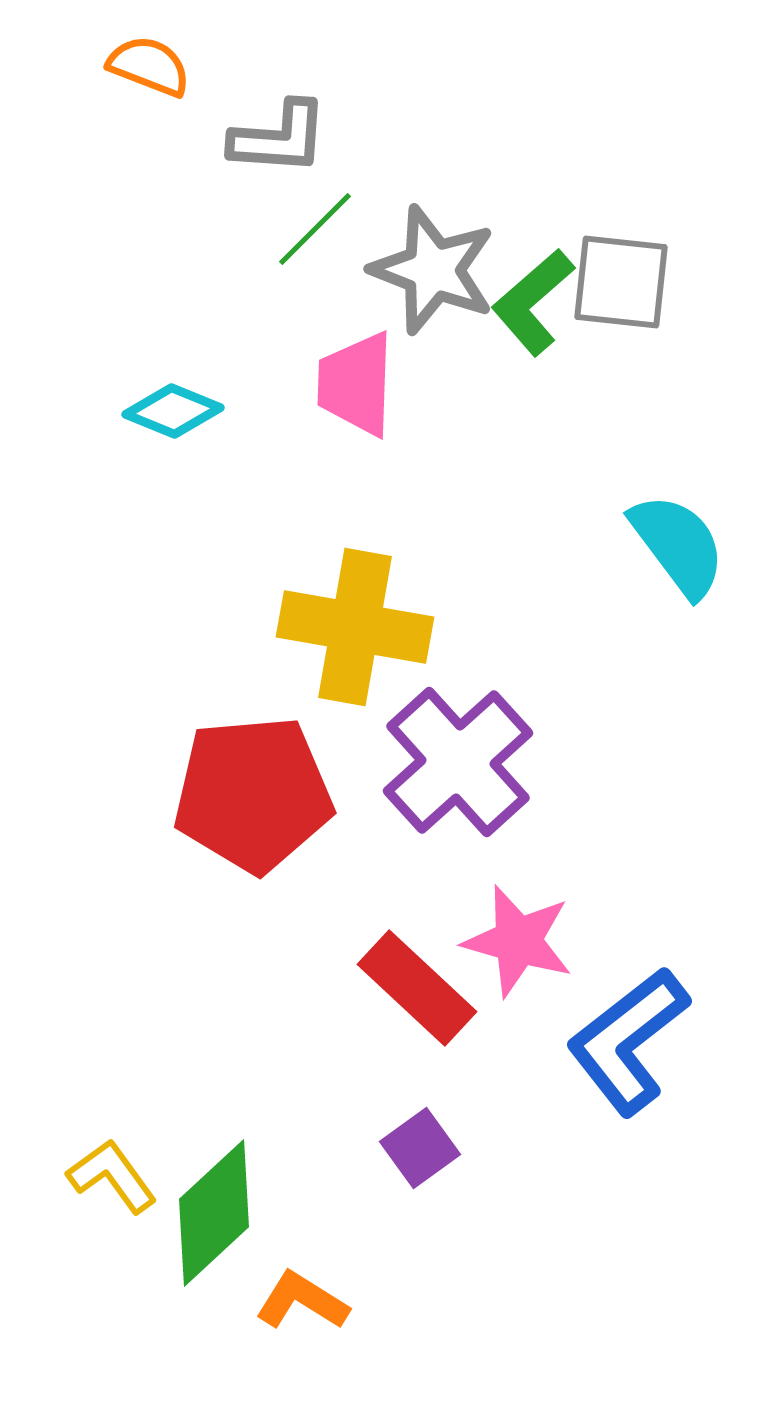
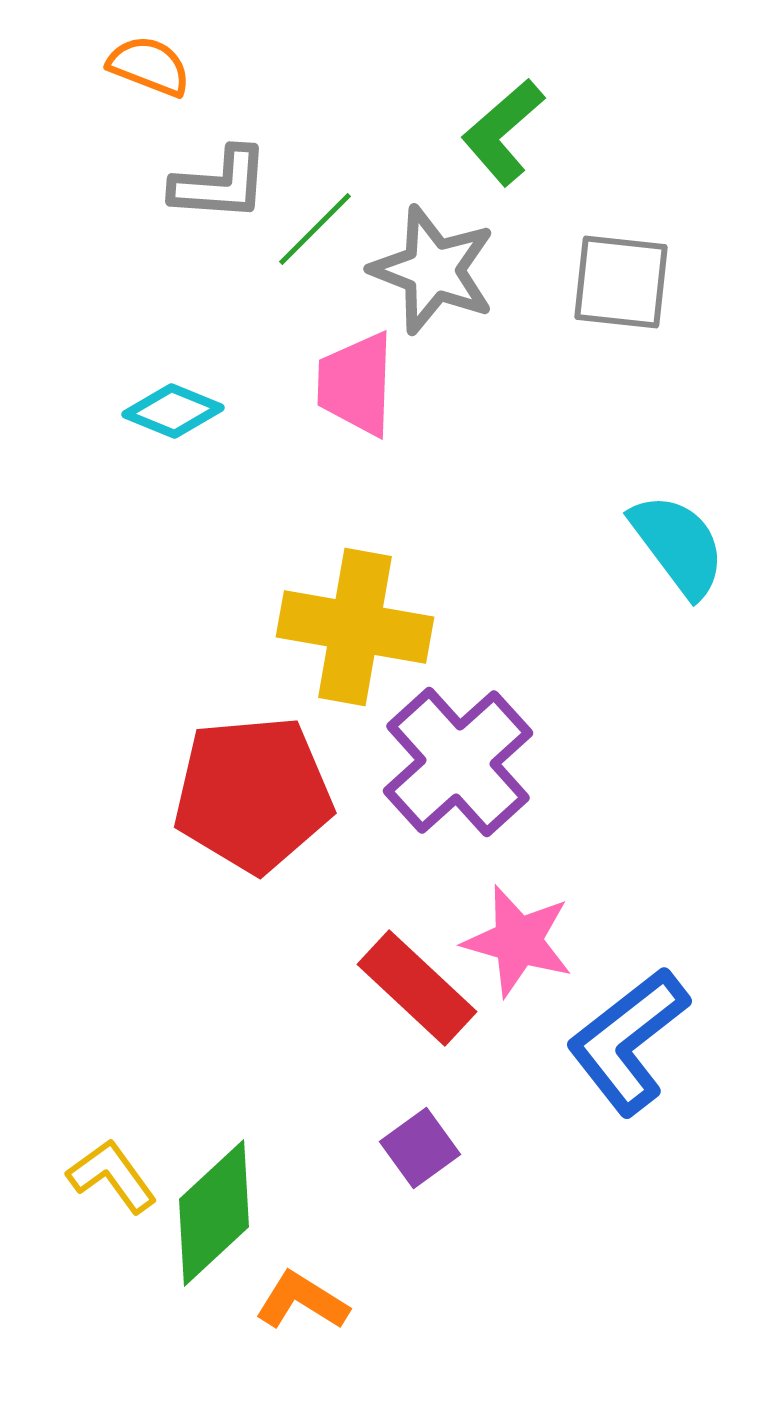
gray L-shape: moved 59 px left, 46 px down
green L-shape: moved 30 px left, 170 px up
